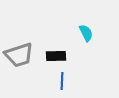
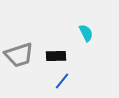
blue line: rotated 36 degrees clockwise
